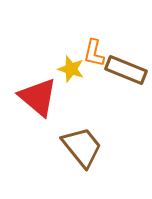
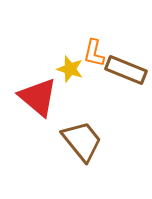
yellow star: moved 1 px left
brown trapezoid: moved 6 px up
